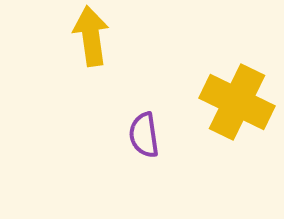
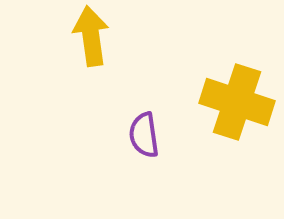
yellow cross: rotated 8 degrees counterclockwise
